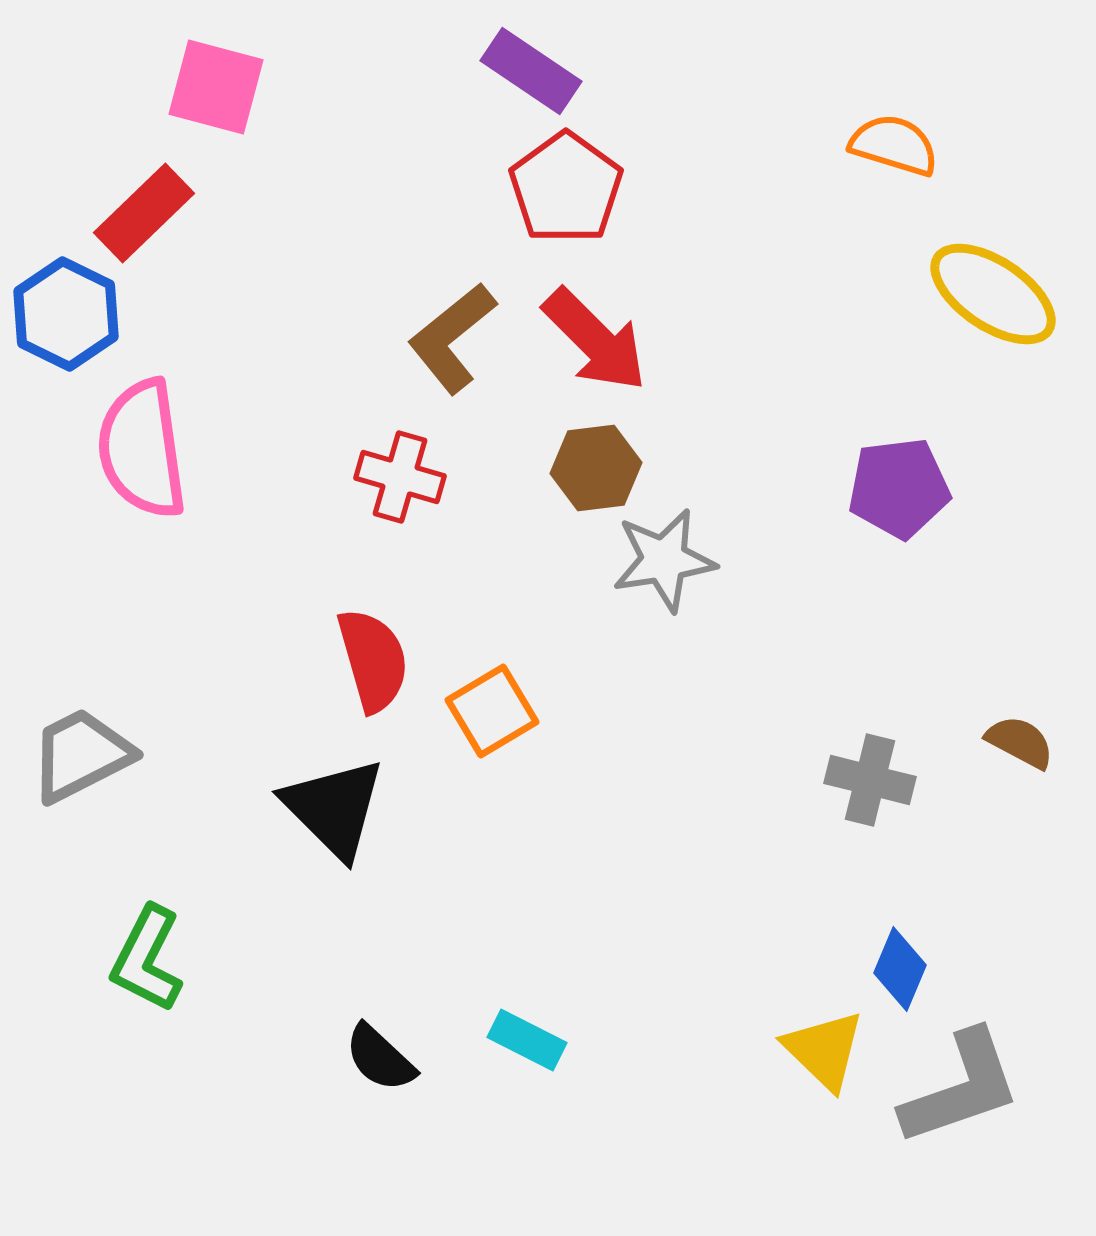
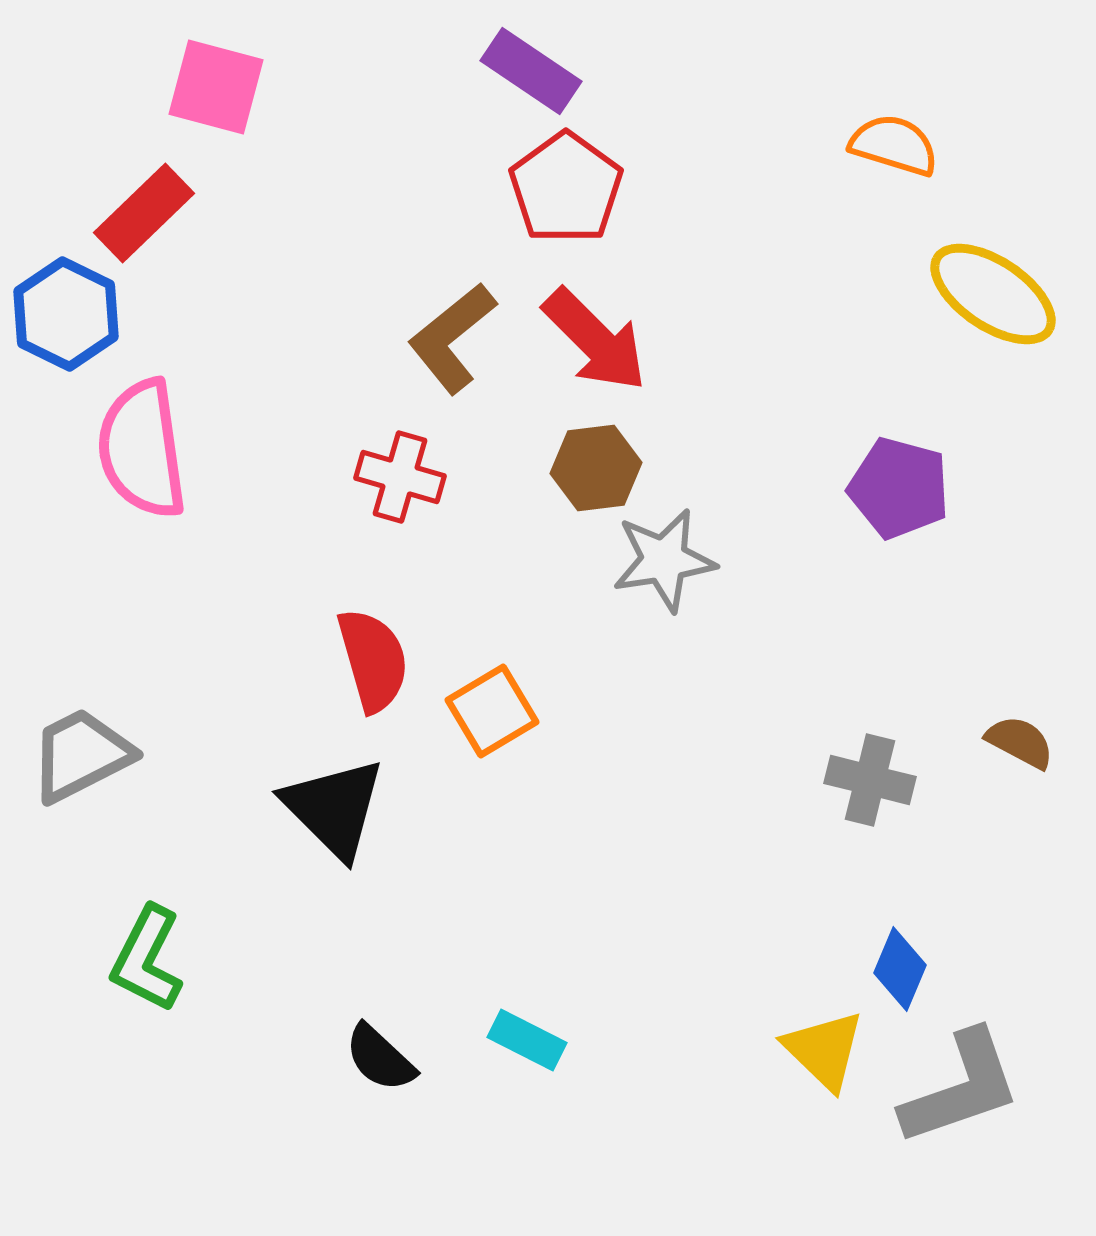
purple pentagon: rotated 22 degrees clockwise
